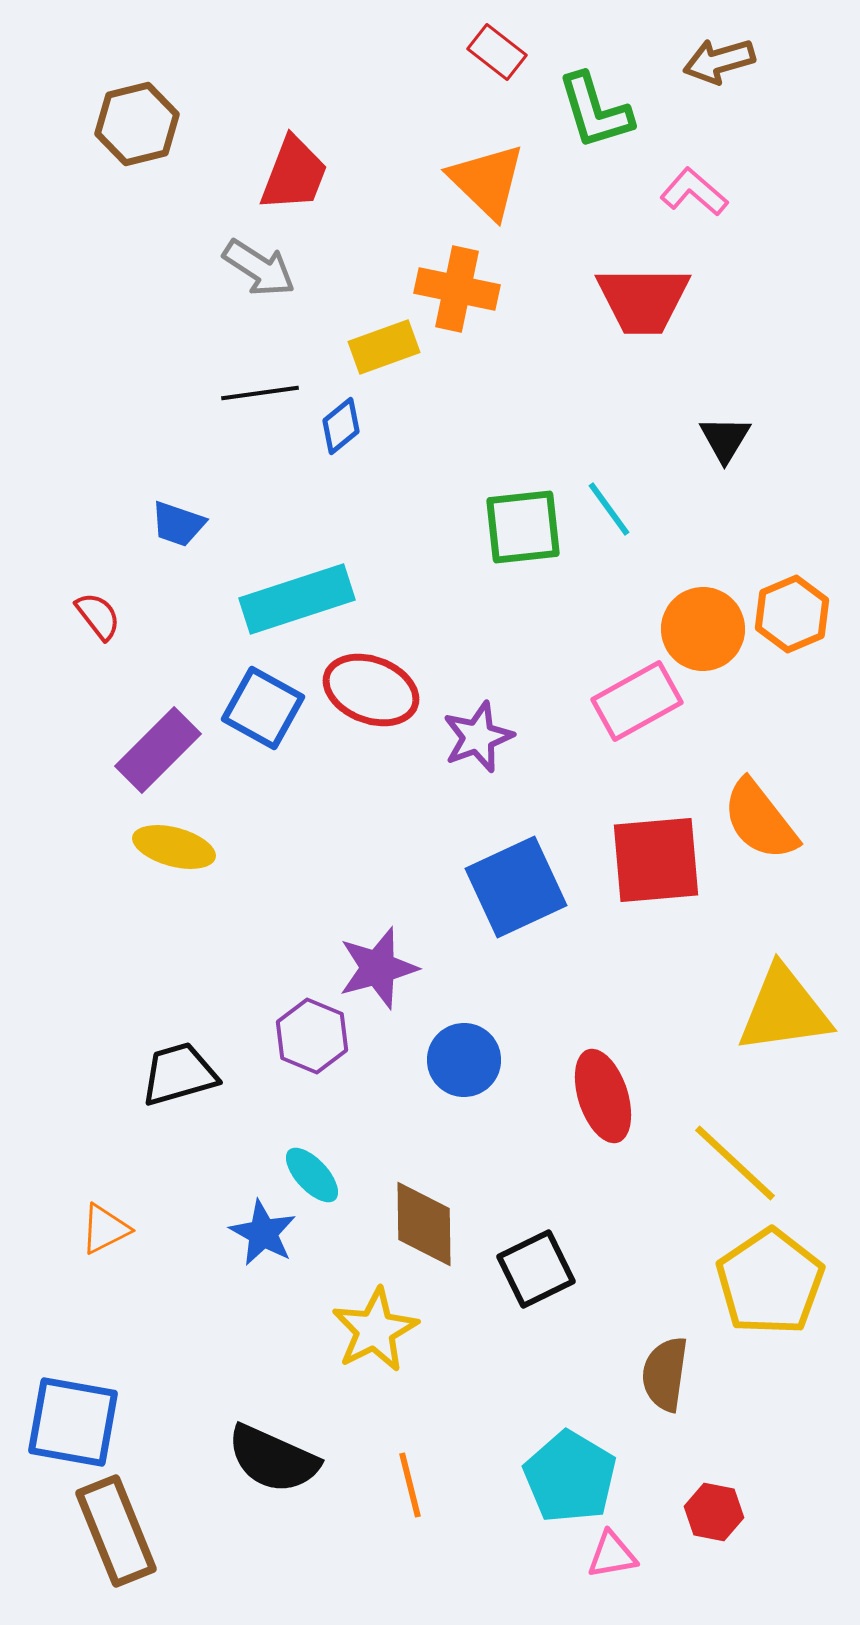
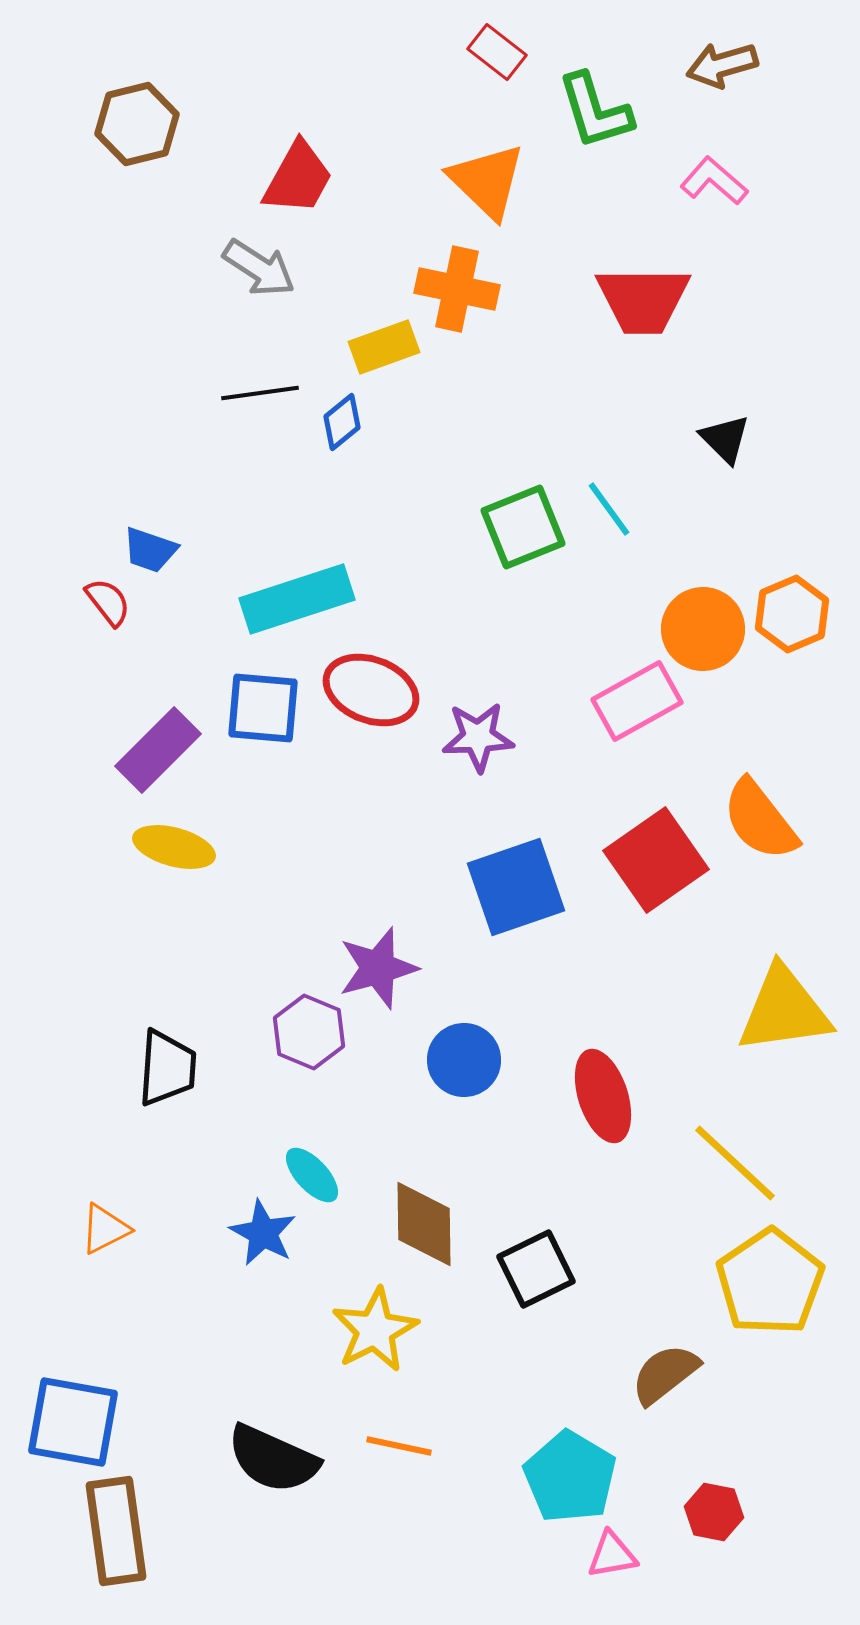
brown arrow at (719, 61): moved 3 px right, 4 px down
red trapezoid at (294, 174): moved 4 px right, 4 px down; rotated 8 degrees clockwise
pink L-shape at (694, 192): moved 20 px right, 11 px up
blue diamond at (341, 426): moved 1 px right, 4 px up
black triangle at (725, 439): rotated 16 degrees counterclockwise
blue trapezoid at (178, 524): moved 28 px left, 26 px down
green square at (523, 527): rotated 16 degrees counterclockwise
red semicircle at (98, 616): moved 10 px right, 14 px up
blue square at (263, 708): rotated 24 degrees counterclockwise
purple star at (478, 737): rotated 18 degrees clockwise
red square at (656, 860): rotated 30 degrees counterclockwise
blue square at (516, 887): rotated 6 degrees clockwise
purple hexagon at (312, 1036): moved 3 px left, 4 px up
black trapezoid at (179, 1074): moved 12 px left, 6 px up; rotated 110 degrees clockwise
brown semicircle at (665, 1374): rotated 44 degrees clockwise
orange line at (410, 1485): moved 11 px left, 39 px up; rotated 64 degrees counterclockwise
brown rectangle at (116, 1531): rotated 14 degrees clockwise
